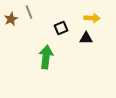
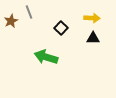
brown star: moved 2 px down
black square: rotated 24 degrees counterclockwise
black triangle: moved 7 px right
green arrow: rotated 80 degrees counterclockwise
